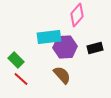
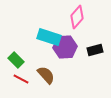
pink diamond: moved 2 px down
cyan rectangle: rotated 25 degrees clockwise
black rectangle: moved 2 px down
brown semicircle: moved 16 px left
red line: rotated 14 degrees counterclockwise
